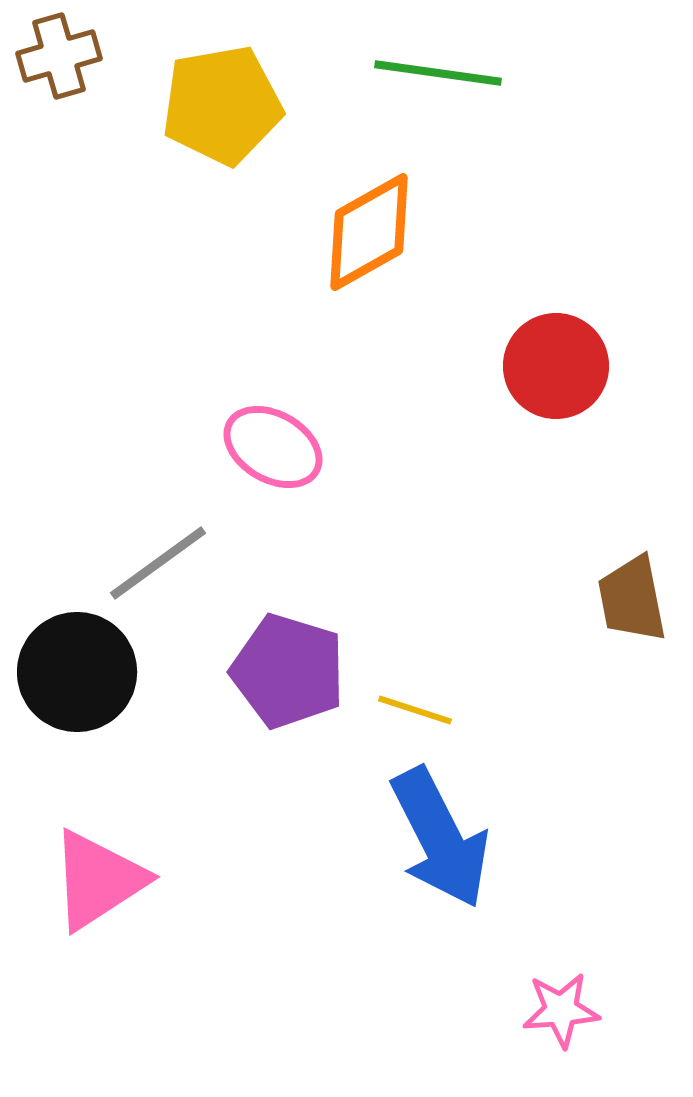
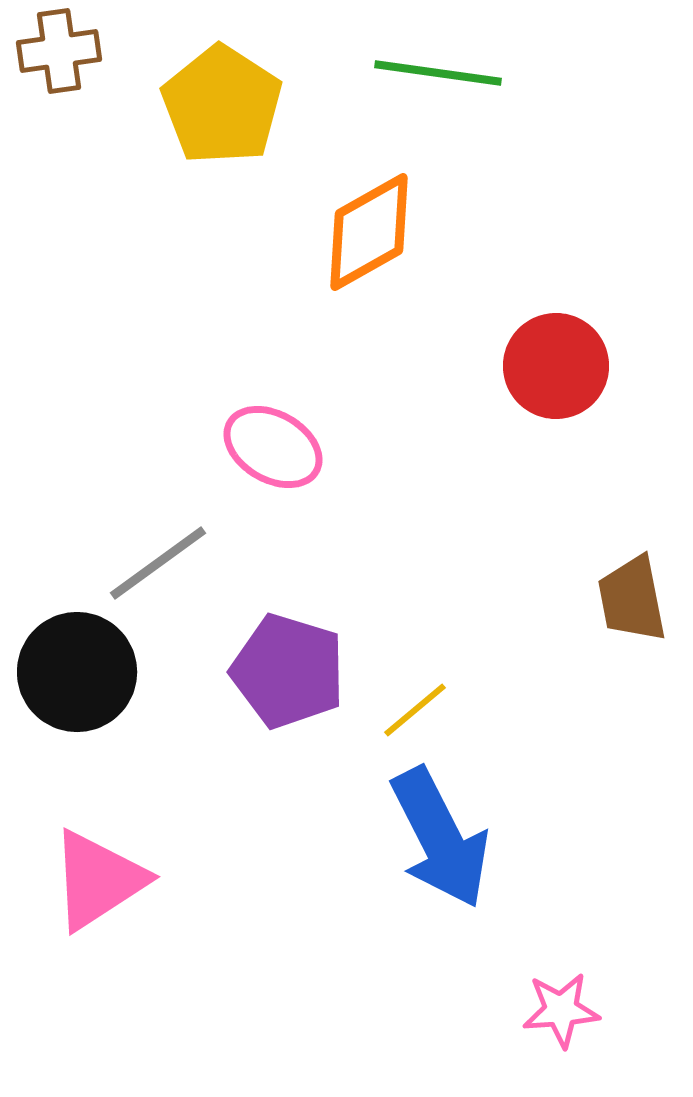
brown cross: moved 5 px up; rotated 8 degrees clockwise
yellow pentagon: rotated 29 degrees counterclockwise
yellow line: rotated 58 degrees counterclockwise
